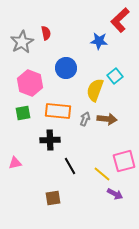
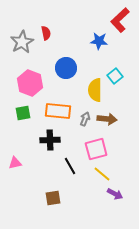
yellow semicircle: rotated 20 degrees counterclockwise
pink square: moved 28 px left, 12 px up
